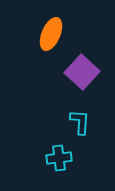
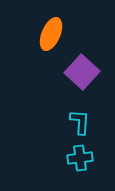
cyan cross: moved 21 px right
